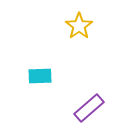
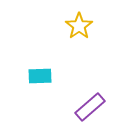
purple rectangle: moved 1 px right, 1 px up
